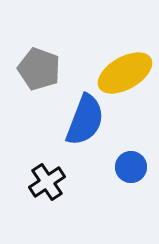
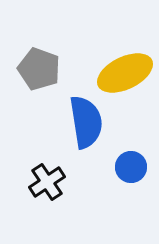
yellow ellipse: rotated 4 degrees clockwise
blue semicircle: moved 1 px right, 2 px down; rotated 30 degrees counterclockwise
